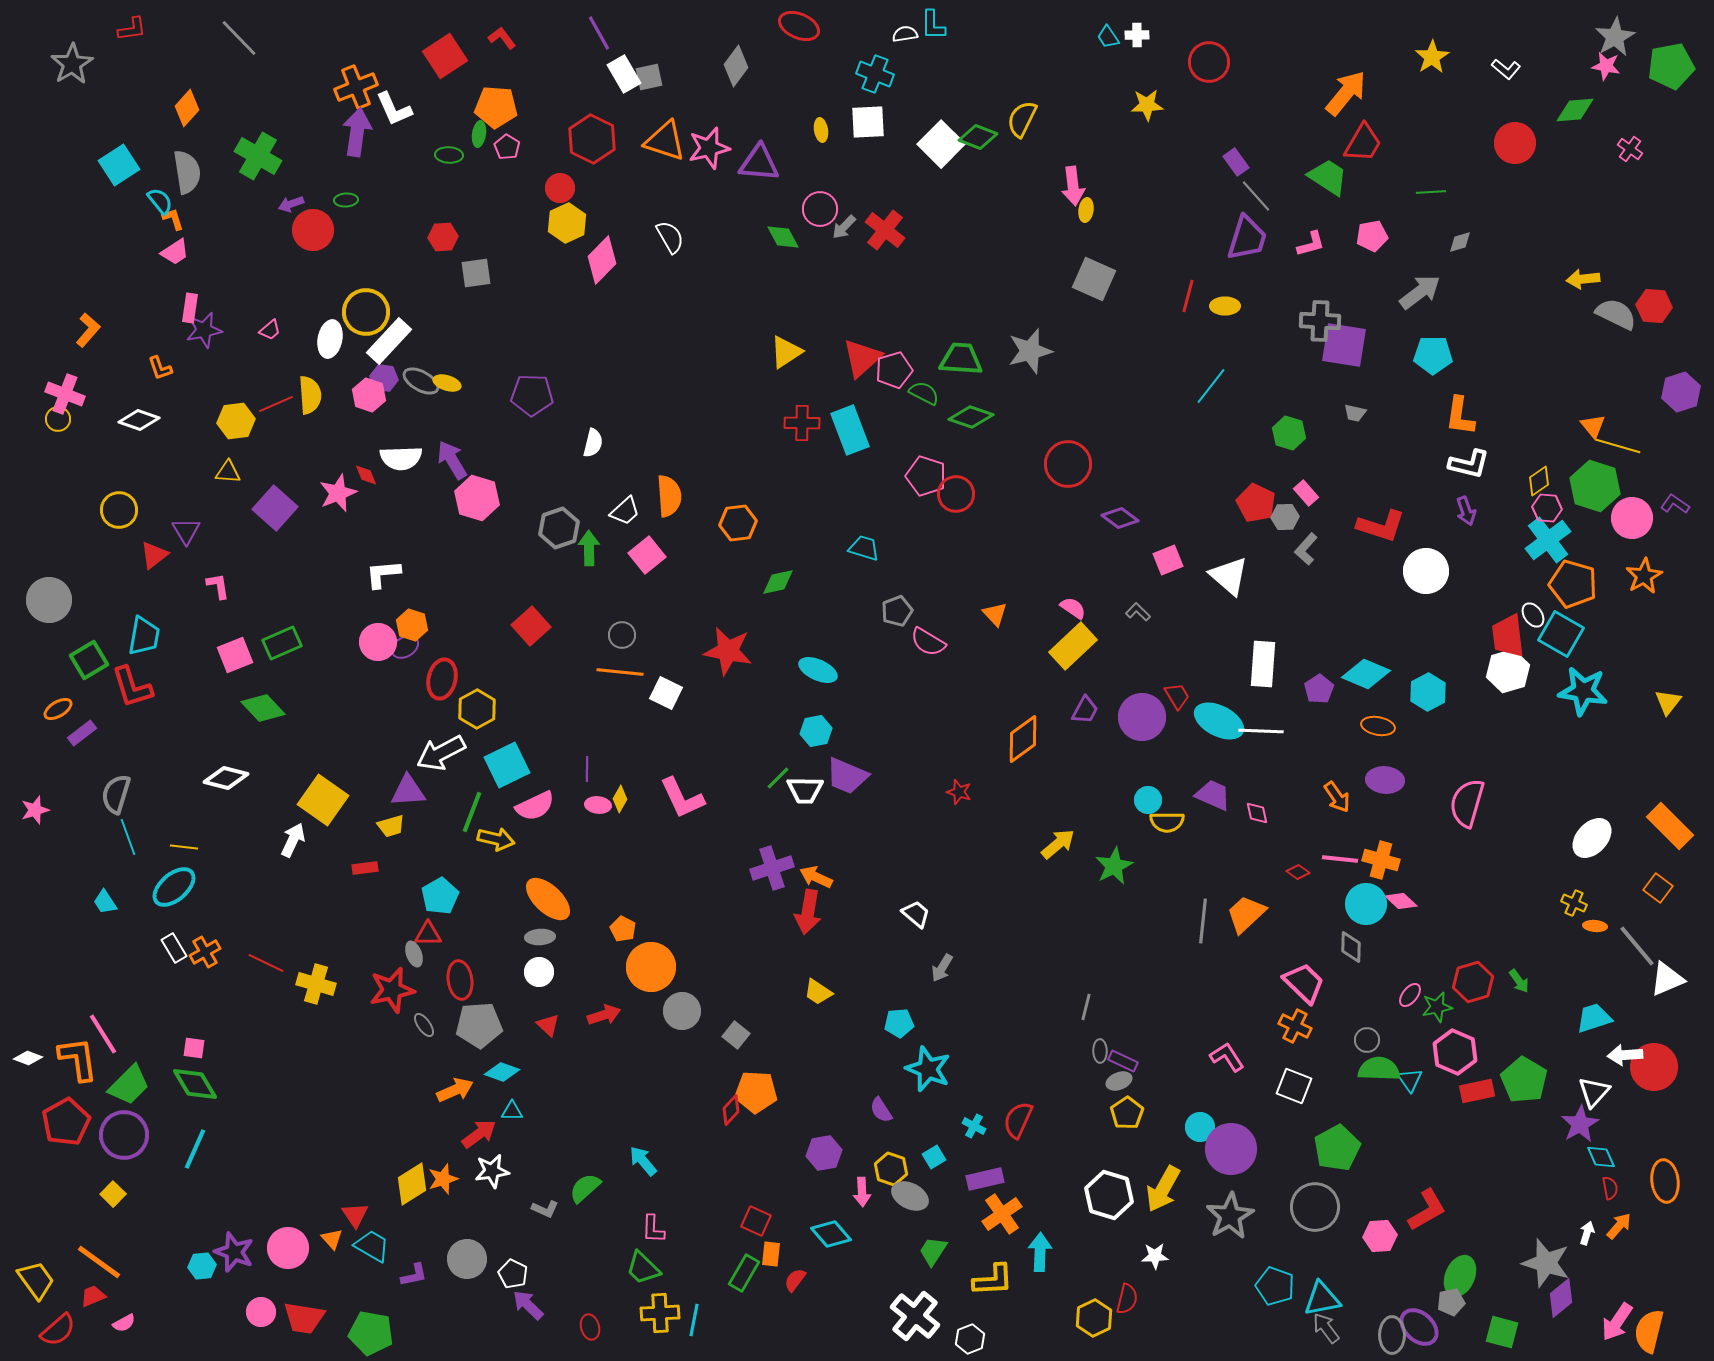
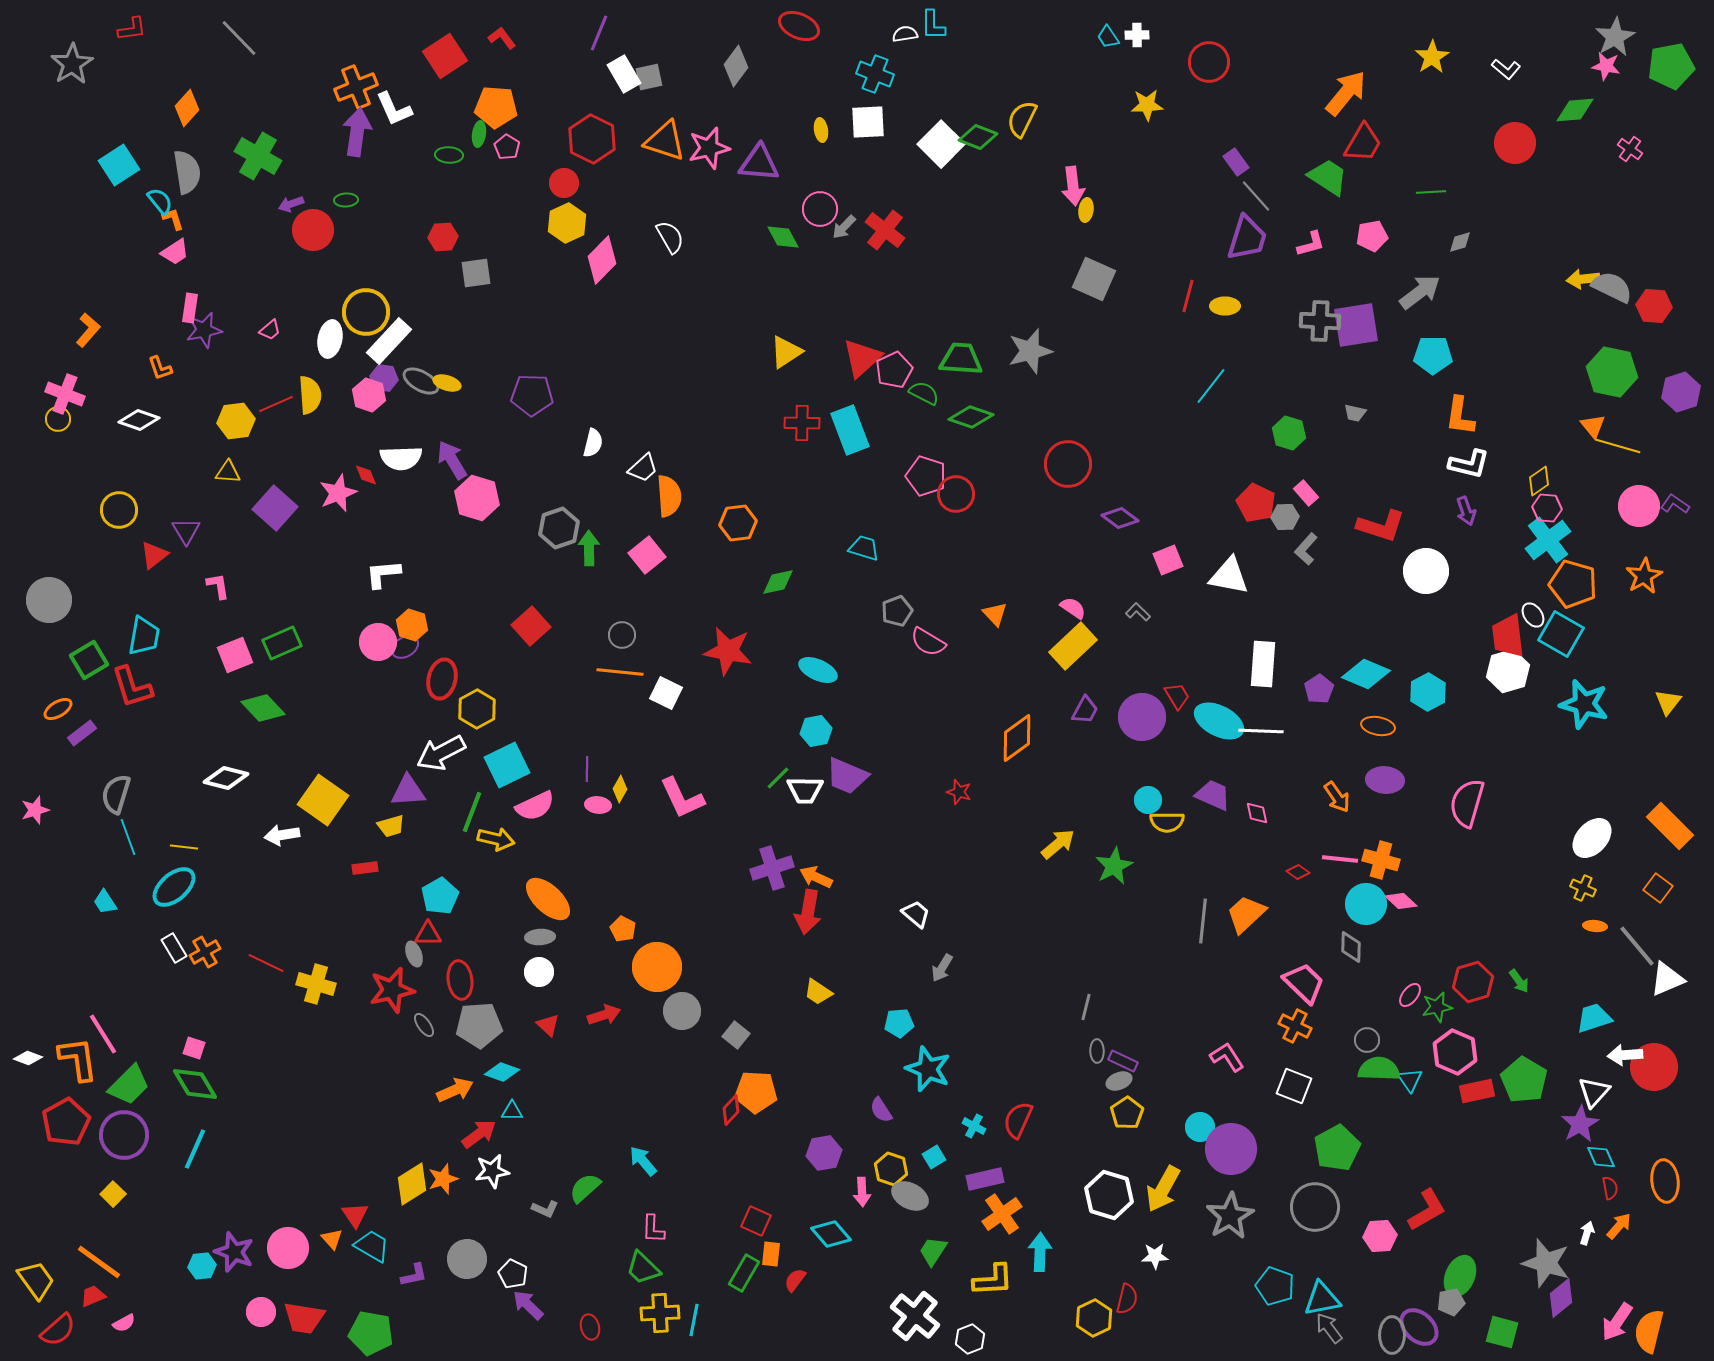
purple line at (599, 33): rotated 51 degrees clockwise
red circle at (560, 188): moved 4 px right, 5 px up
gray semicircle at (1616, 314): moved 4 px left, 27 px up
purple square at (1344, 345): moved 12 px right, 20 px up; rotated 18 degrees counterclockwise
pink pentagon at (894, 370): rotated 9 degrees counterclockwise
green hexagon at (1595, 486): moved 17 px right, 114 px up; rotated 6 degrees counterclockwise
white trapezoid at (625, 511): moved 18 px right, 43 px up
pink circle at (1632, 518): moved 7 px right, 12 px up
white triangle at (1229, 576): rotated 30 degrees counterclockwise
cyan star at (1583, 691): moved 1 px right, 13 px down; rotated 6 degrees clockwise
orange diamond at (1023, 739): moved 6 px left, 1 px up
yellow diamond at (620, 799): moved 10 px up
white arrow at (293, 840): moved 11 px left, 5 px up; rotated 124 degrees counterclockwise
yellow cross at (1574, 903): moved 9 px right, 15 px up
orange circle at (651, 967): moved 6 px right
pink square at (194, 1048): rotated 10 degrees clockwise
gray ellipse at (1100, 1051): moved 3 px left
gray arrow at (1326, 1328): moved 3 px right
